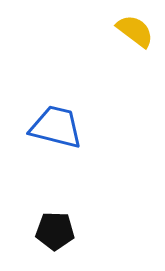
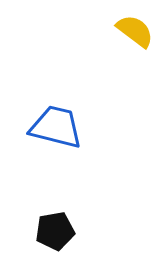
black pentagon: rotated 12 degrees counterclockwise
